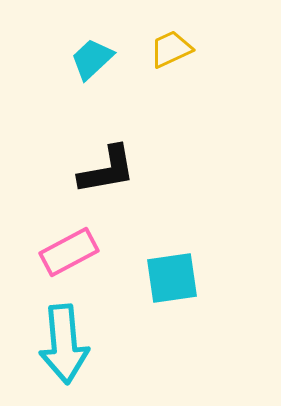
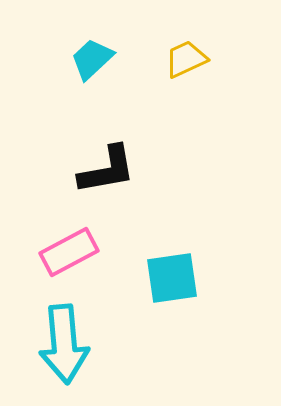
yellow trapezoid: moved 15 px right, 10 px down
